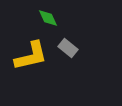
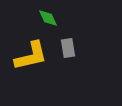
gray rectangle: rotated 42 degrees clockwise
